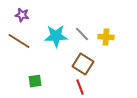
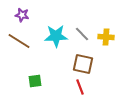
brown square: rotated 20 degrees counterclockwise
